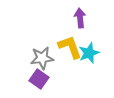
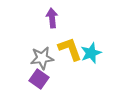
purple arrow: moved 28 px left
yellow L-shape: moved 2 px down
cyan star: moved 2 px right
